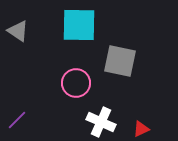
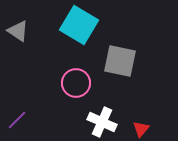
cyan square: rotated 30 degrees clockwise
white cross: moved 1 px right
red triangle: rotated 24 degrees counterclockwise
